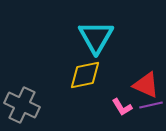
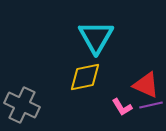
yellow diamond: moved 2 px down
